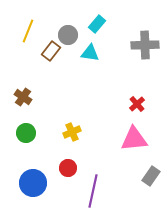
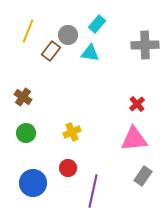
gray rectangle: moved 8 px left
